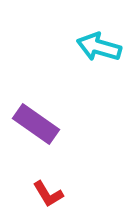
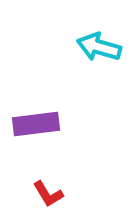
purple rectangle: rotated 42 degrees counterclockwise
